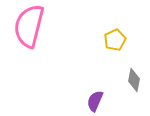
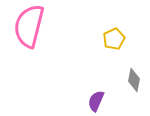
yellow pentagon: moved 1 px left, 1 px up
purple semicircle: moved 1 px right
